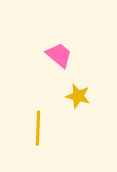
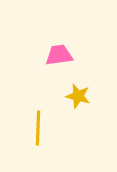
pink trapezoid: rotated 48 degrees counterclockwise
